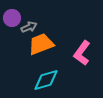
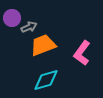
orange trapezoid: moved 2 px right, 1 px down
